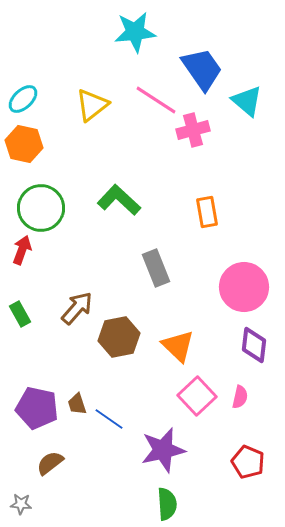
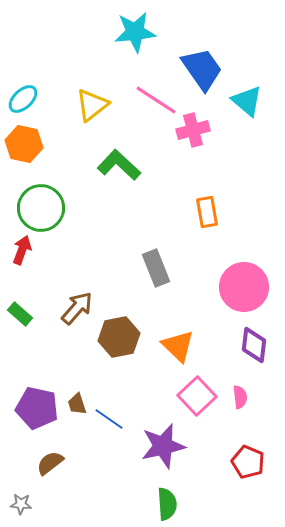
green L-shape: moved 35 px up
green rectangle: rotated 20 degrees counterclockwise
pink semicircle: rotated 20 degrees counterclockwise
purple star: moved 4 px up
